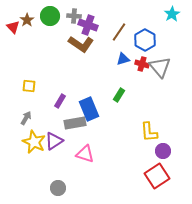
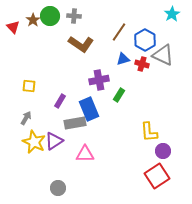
brown star: moved 6 px right
purple cross: moved 11 px right, 55 px down; rotated 30 degrees counterclockwise
gray triangle: moved 3 px right, 12 px up; rotated 25 degrees counterclockwise
pink triangle: rotated 18 degrees counterclockwise
